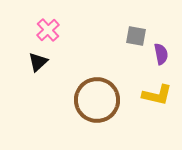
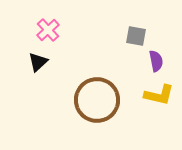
purple semicircle: moved 5 px left, 7 px down
yellow L-shape: moved 2 px right
